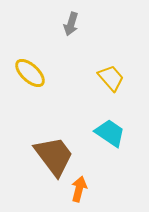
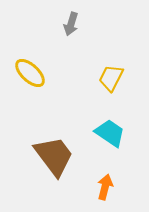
yellow trapezoid: rotated 112 degrees counterclockwise
orange arrow: moved 26 px right, 2 px up
